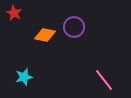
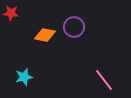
red star: moved 3 px left; rotated 21 degrees counterclockwise
